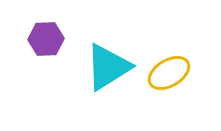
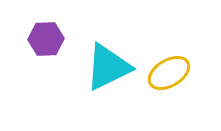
cyan triangle: rotated 6 degrees clockwise
